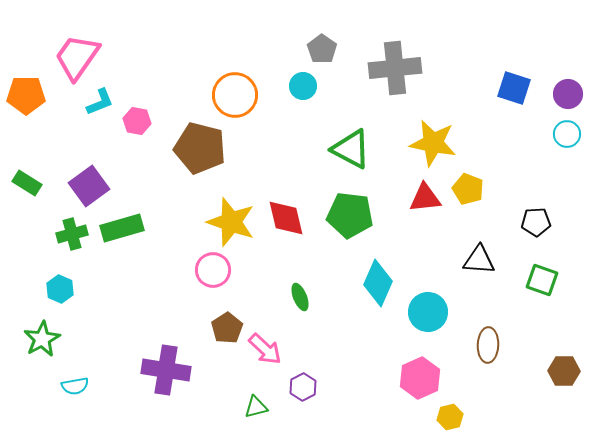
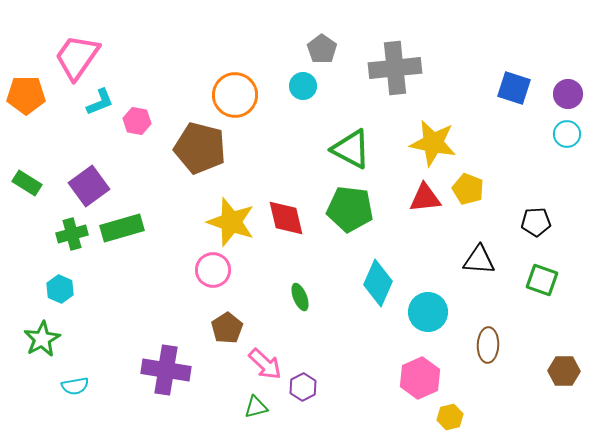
green pentagon at (350, 215): moved 6 px up
pink arrow at (265, 349): moved 15 px down
